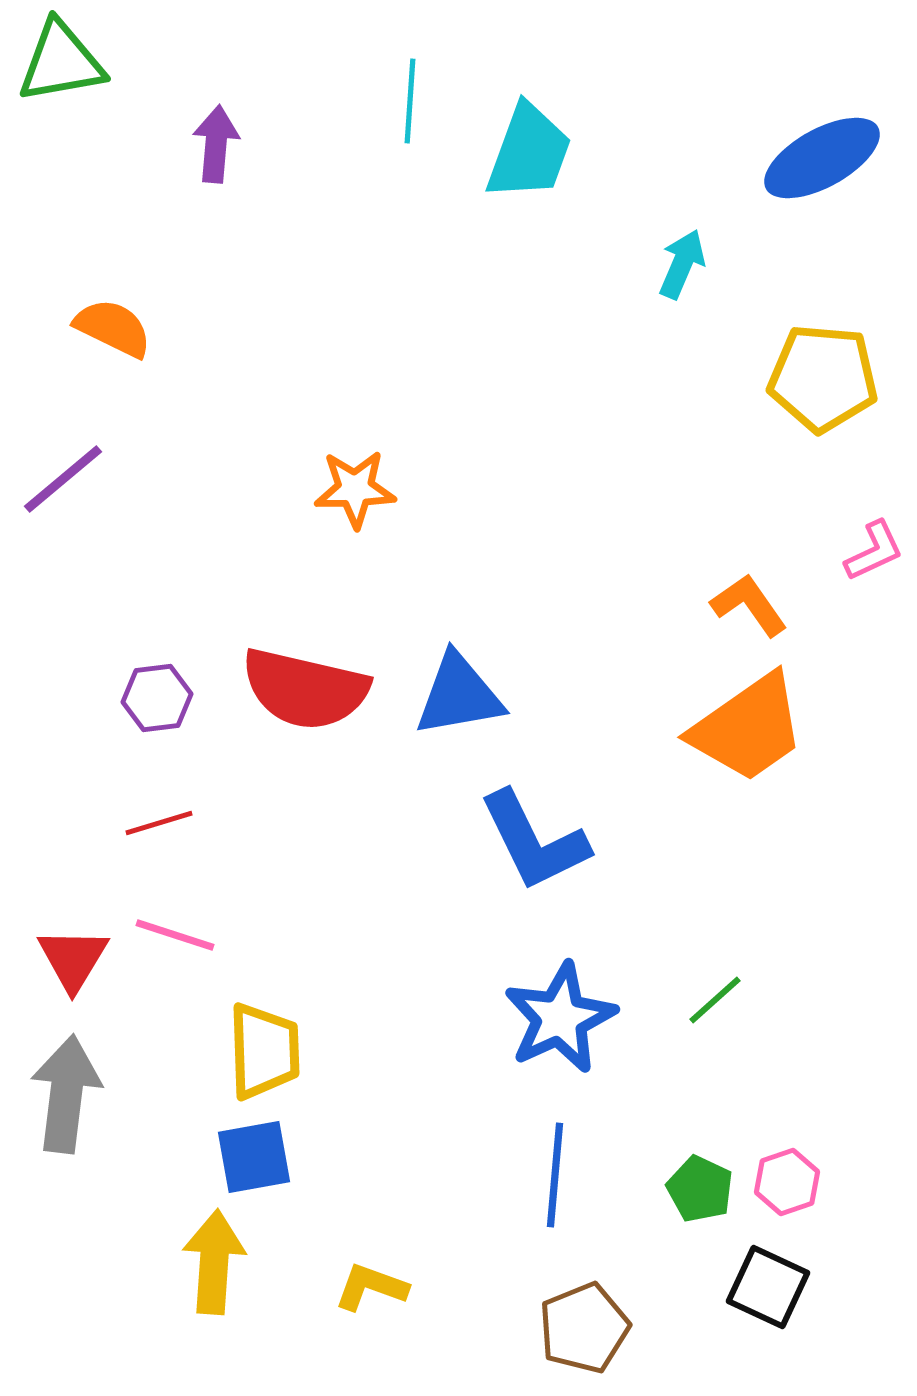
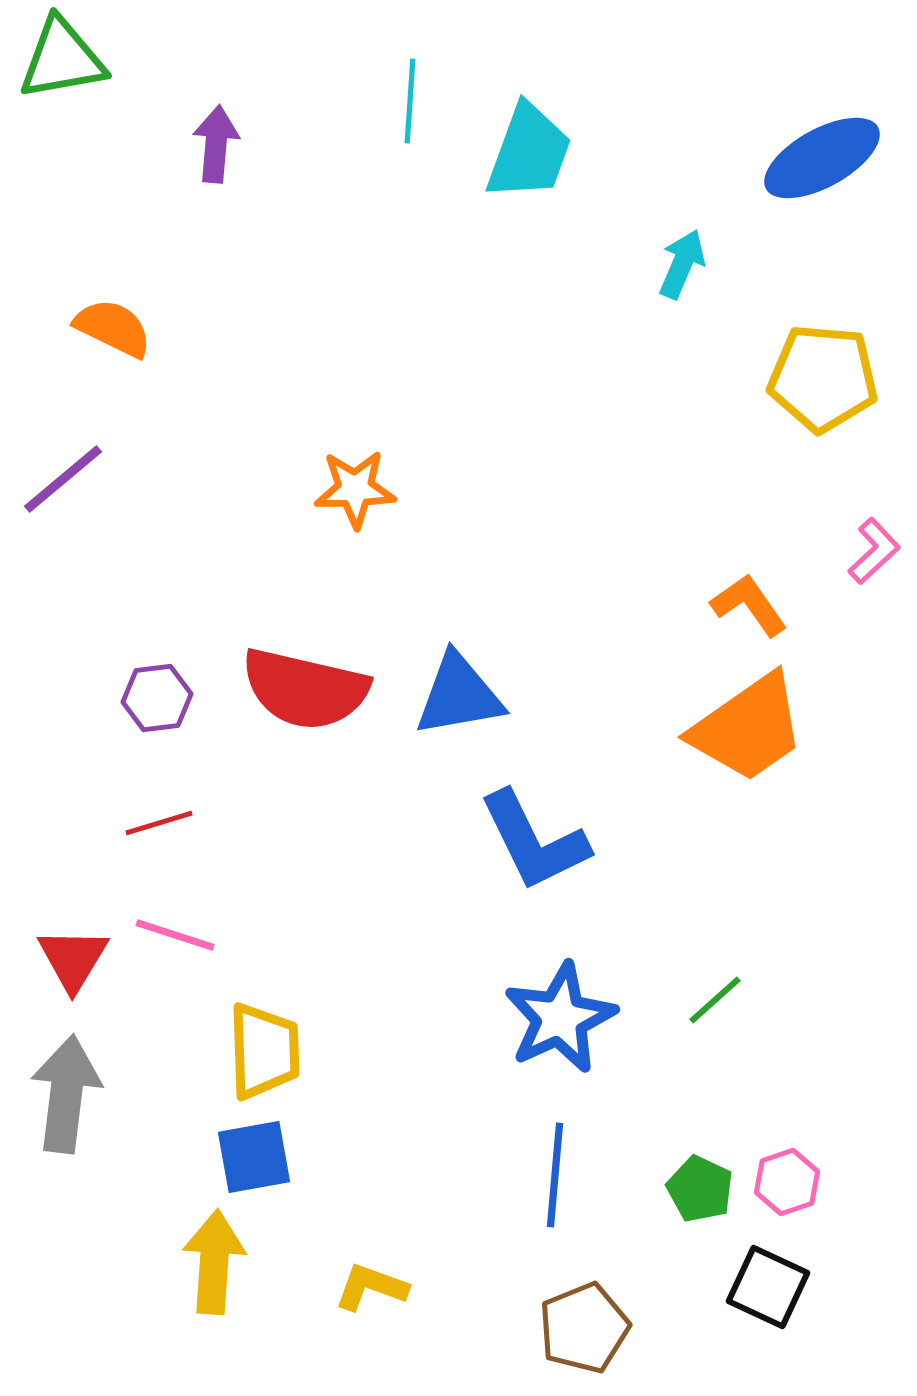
green triangle: moved 1 px right, 3 px up
pink L-shape: rotated 18 degrees counterclockwise
